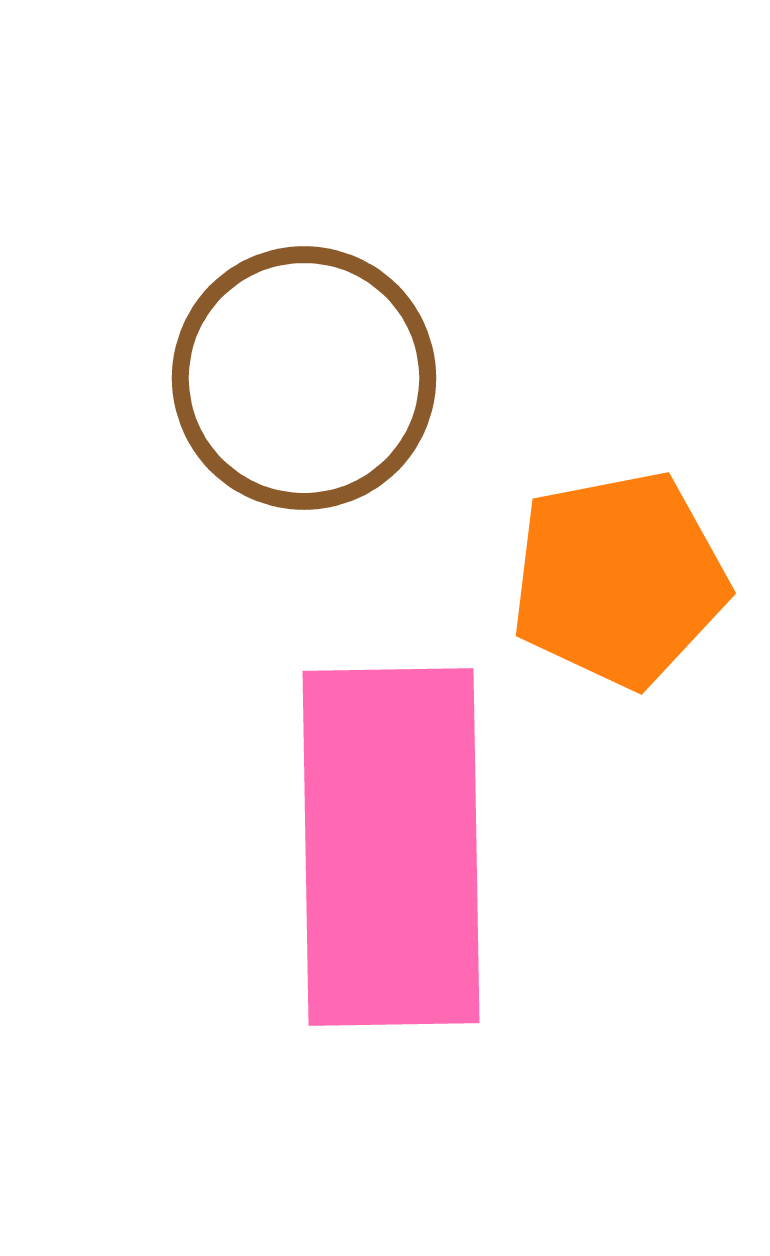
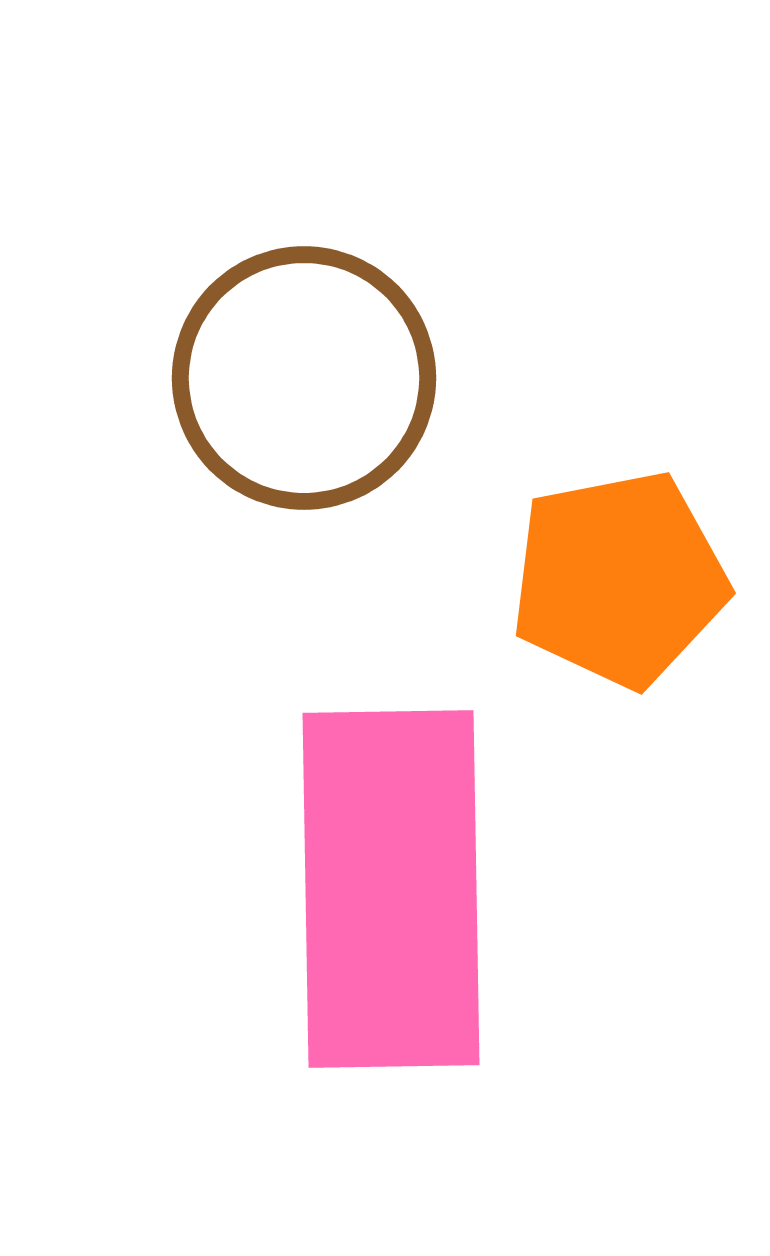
pink rectangle: moved 42 px down
